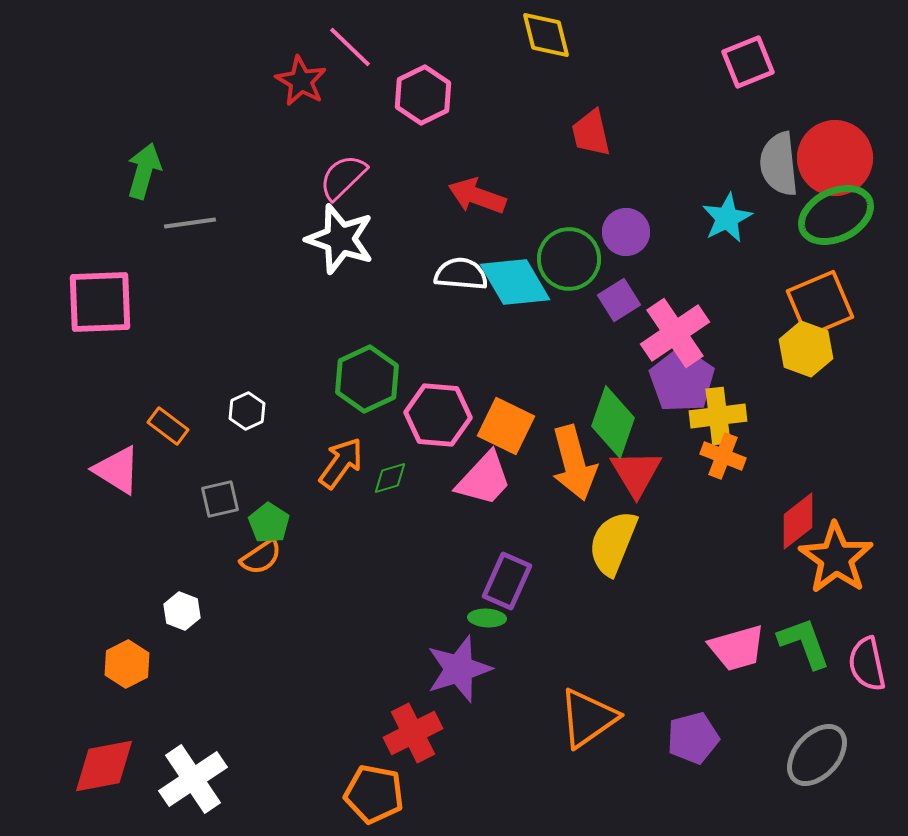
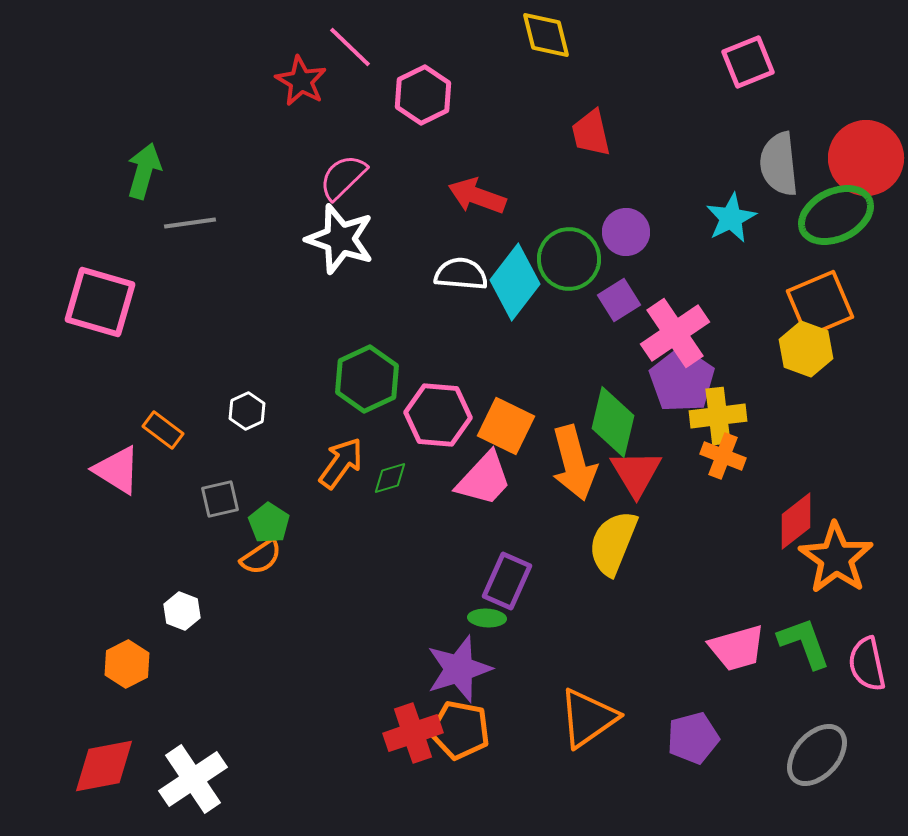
red circle at (835, 158): moved 31 px right
cyan star at (727, 218): moved 4 px right
cyan diamond at (515, 282): rotated 68 degrees clockwise
pink square at (100, 302): rotated 18 degrees clockwise
green diamond at (613, 422): rotated 6 degrees counterclockwise
orange rectangle at (168, 426): moved 5 px left, 4 px down
red diamond at (798, 521): moved 2 px left
red cross at (413, 733): rotated 8 degrees clockwise
orange pentagon at (374, 794): moved 86 px right, 64 px up
